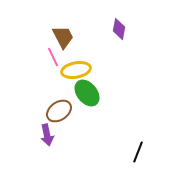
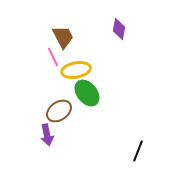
black line: moved 1 px up
